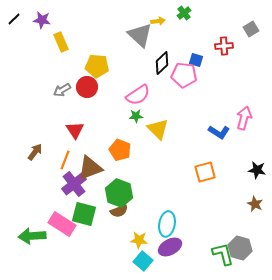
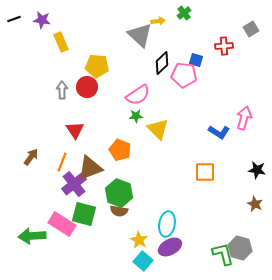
black line: rotated 24 degrees clockwise
gray arrow: rotated 120 degrees clockwise
brown arrow: moved 4 px left, 5 px down
orange line: moved 3 px left, 2 px down
orange square: rotated 15 degrees clockwise
brown semicircle: rotated 30 degrees clockwise
yellow star: rotated 24 degrees clockwise
